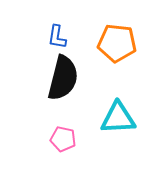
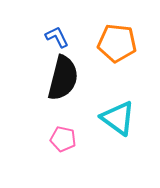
blue L-shape: rotated 145 degrees clockwise
cyan triangle: rotated 39 degrees clockwise
